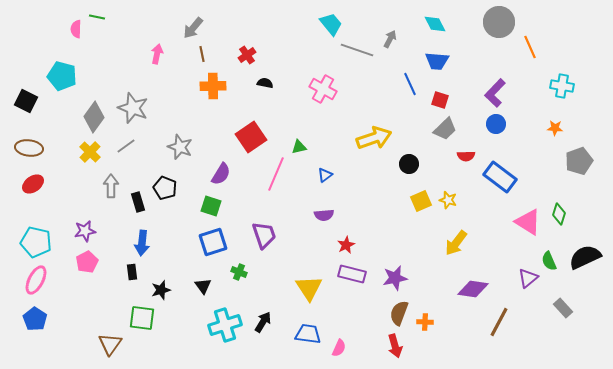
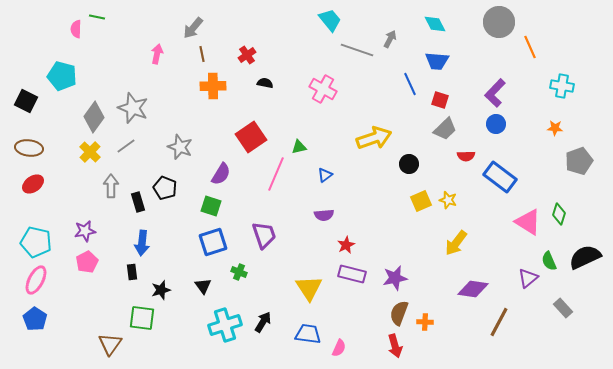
cyan trapezoid at (331, 24): moved 1 px left, 4 px up
